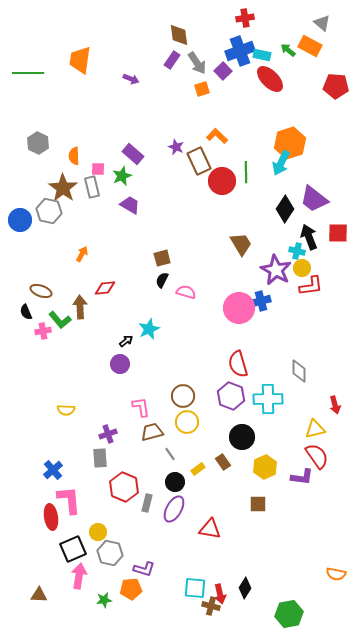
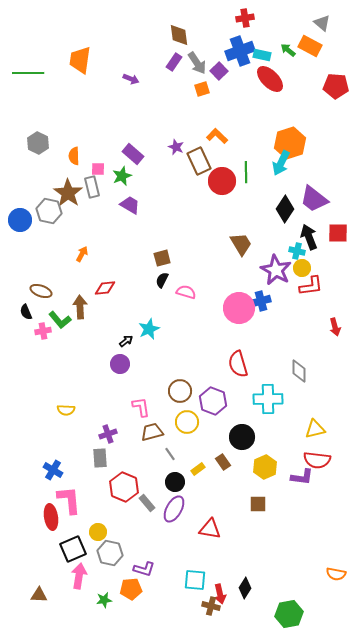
purple rectangle at (172, 60): moved 2 px right, 2 px down
purple square at (223, 71): moved 4 px left
brown star at (63, 188): moved 5 px right, 5 px down
brown circle at (183, 396): moved 3 px left, 5 px up
purple hexagon at (231, 396): moved 18 px left, 5 px down
red arrow at (335, 405): moved 78 px up
red semicircle at (317, 456): moved 4 px down; rotated 132 degrees clockwise
blue cross at (53, 470): rotated 18 degrees counterclockwise
gray rectangle at (147, 503): rotated 54 degrees counterclockwise
cyan square at (195, 588): moved 8 px up
